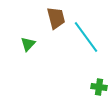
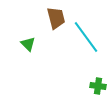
green triangle: rotated 28 degrees counterclockwise
green cross: moved 1 px left, 1 px up
